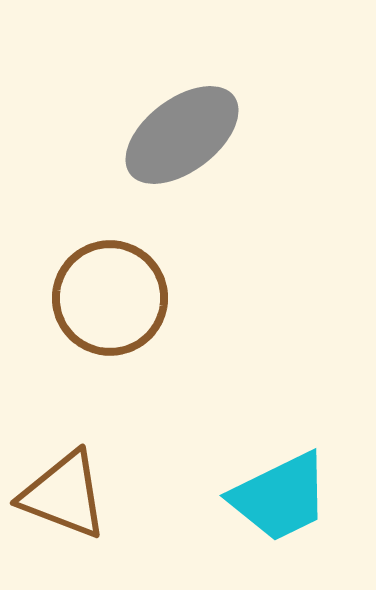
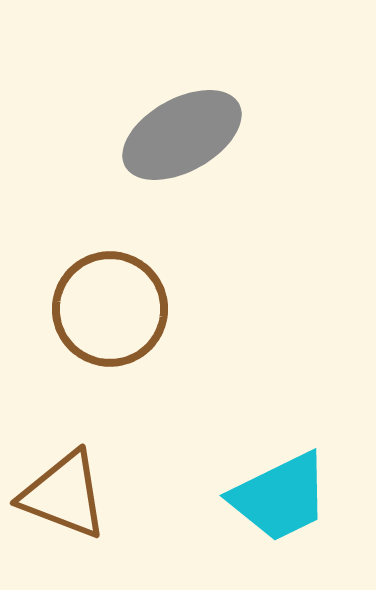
gray ellipse: rotated 8 degrees clockwise
brown circle: moved 11 px down
